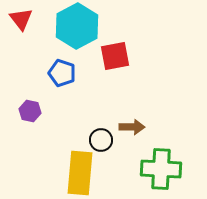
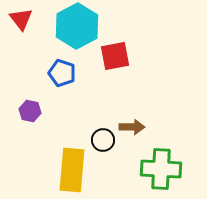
black circle: moved 2 px right
yellow rectangle: moved 8 px left, 3 px up
